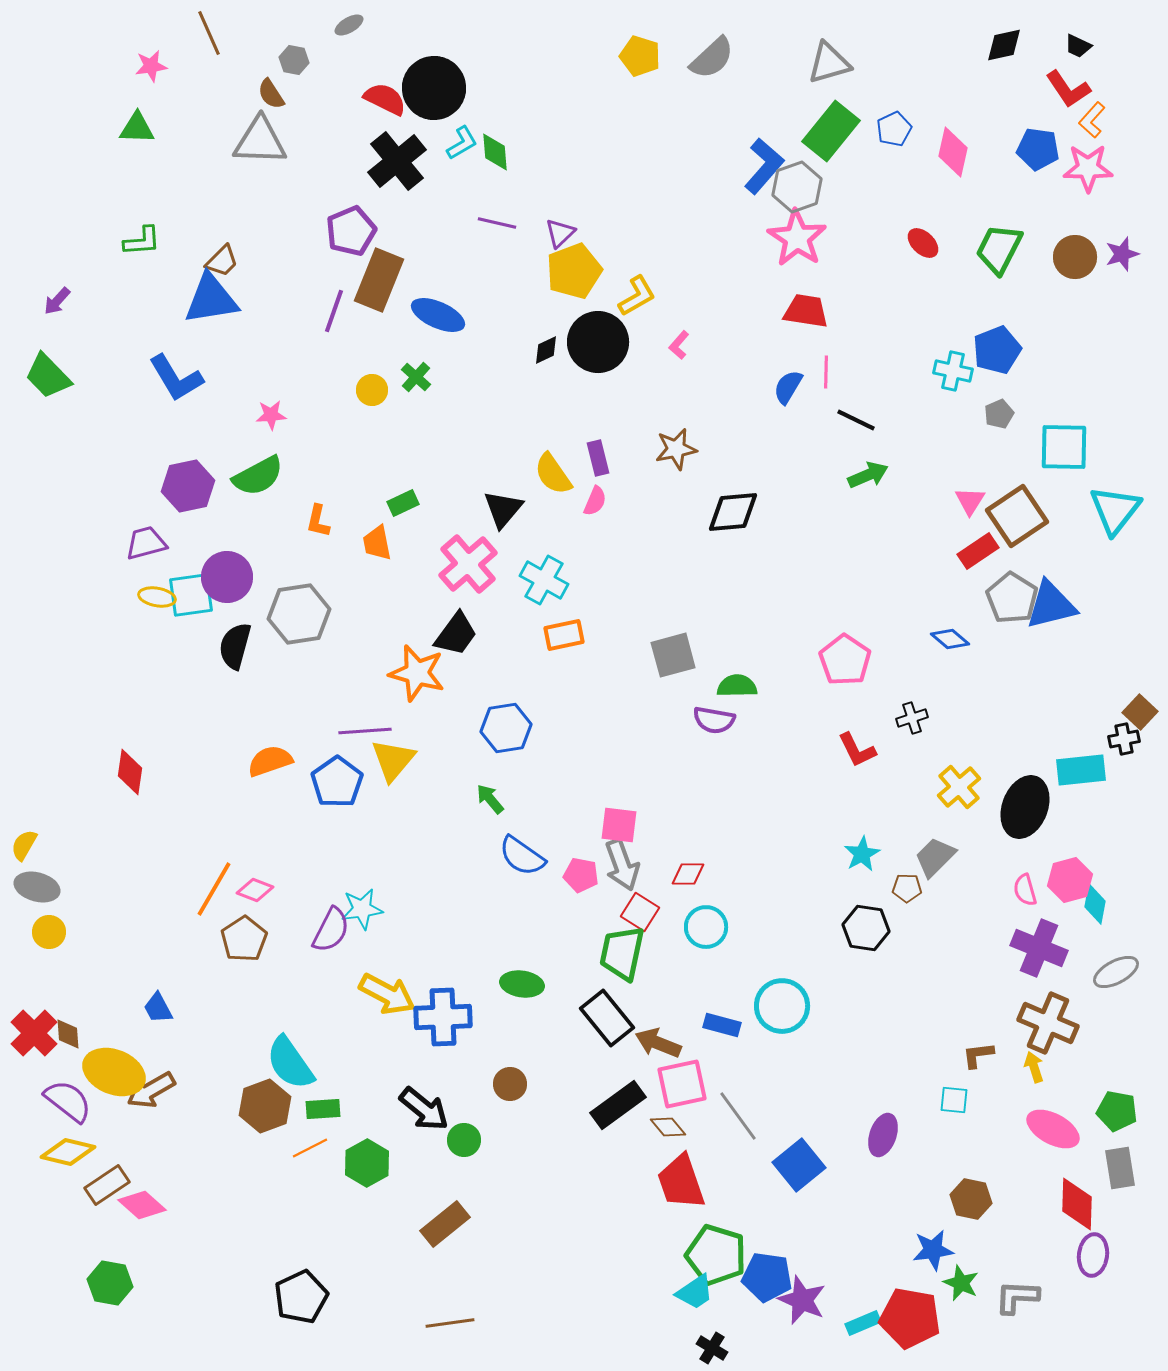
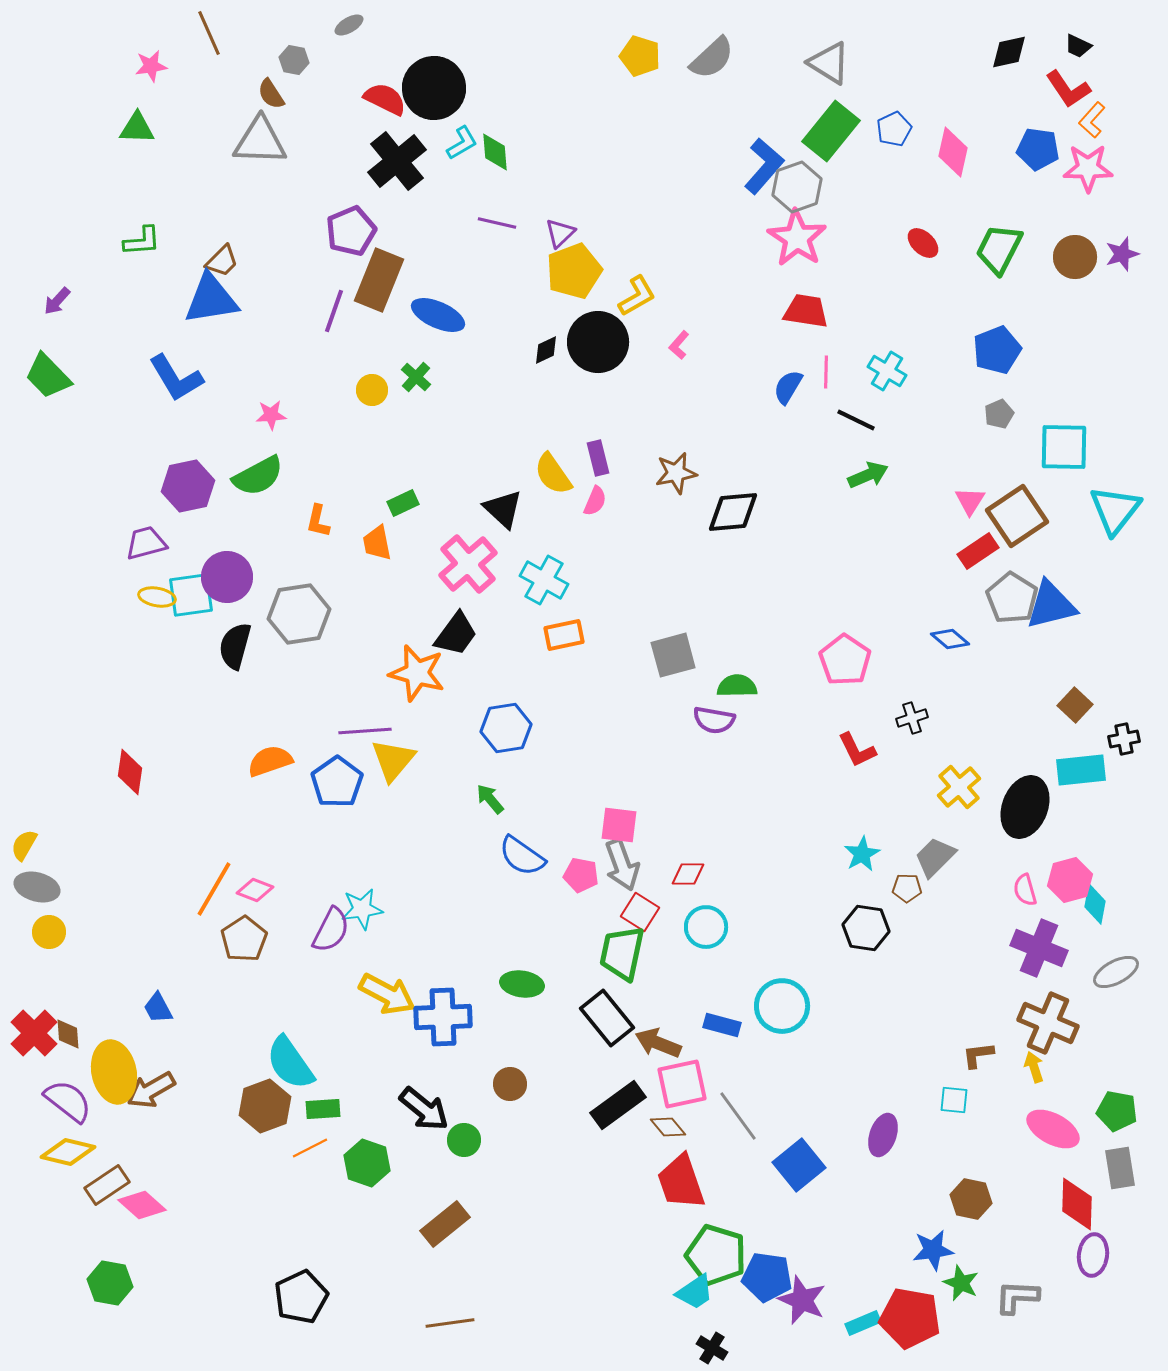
black diamond at (1004, 45): moved 5 px right, 7 px down
gray triangle at (829, 63): rotated 48 degrees clockwise
cyan cross at (953, 371): moved 66 px left; rotated 18 degrees clockwise
brown star at (676, 449): moved 24 px down
black triangle at (503, 509): rotated 27 degrees counterclockwise
brown square at (1140, 712): moved 65 px left, 7 px up
yellow ellipse at (114, 1072): rotated 56 degrees clockwise
green hexagon at (367, 1163): rotated 12 degrees counterclockwise
